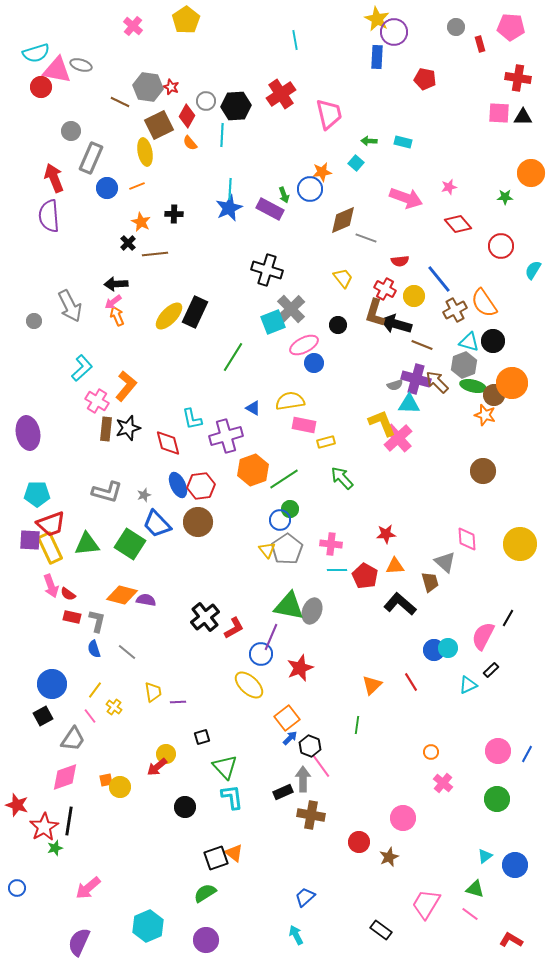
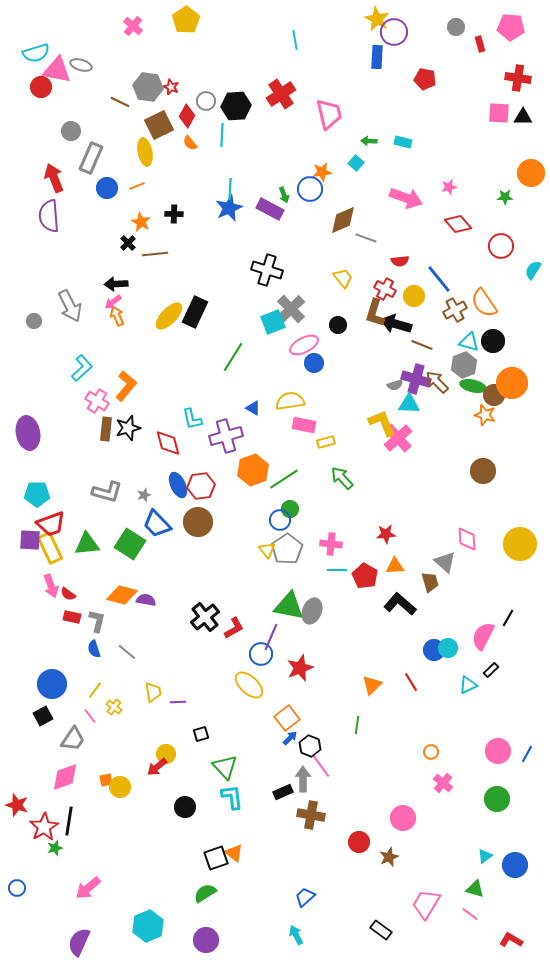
black square at (202, 737): moved 1 px left, 3 px up
